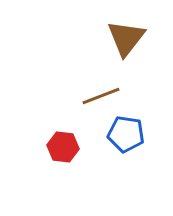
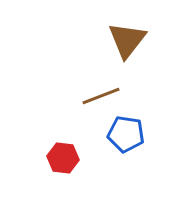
brown triangle: moved 1 px right, 2 px down
red hexagon: moved 11 px down
